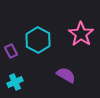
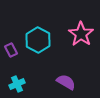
purple rectangle: moved 1 px up
purple semicircle: moved 7 px down
cyan cross: moved 2 px right, 2 px down
